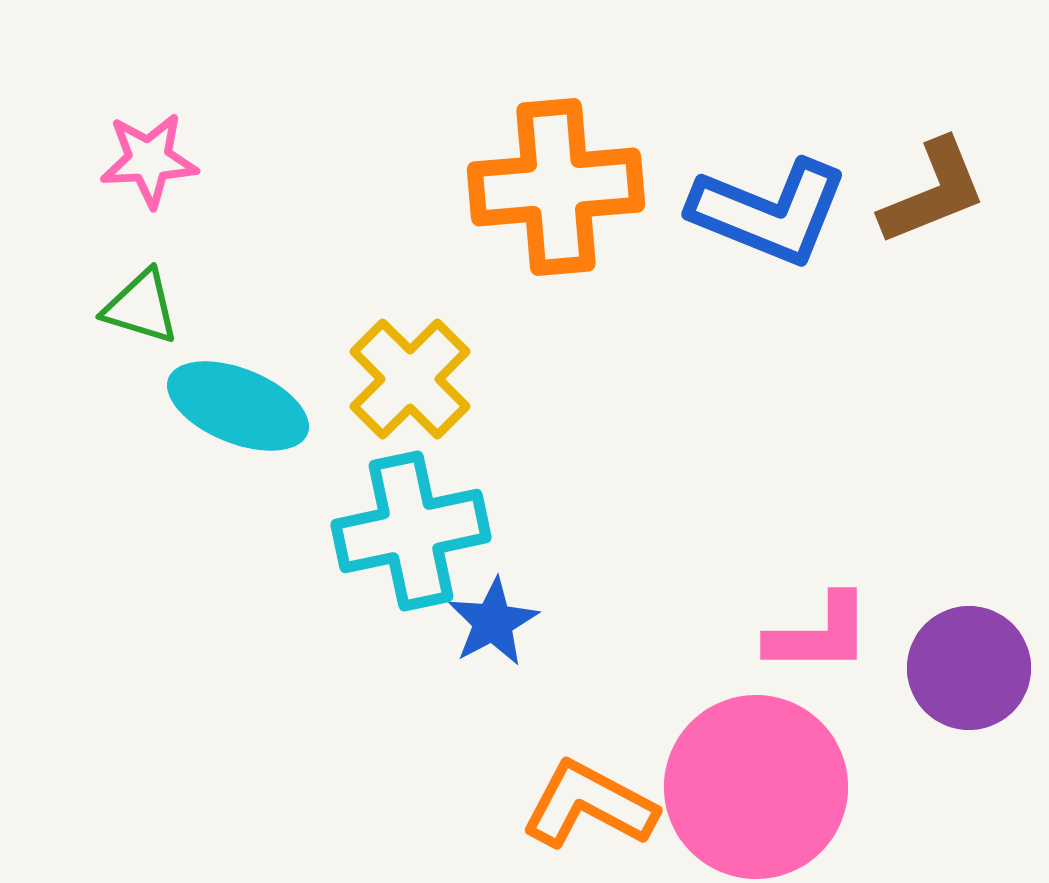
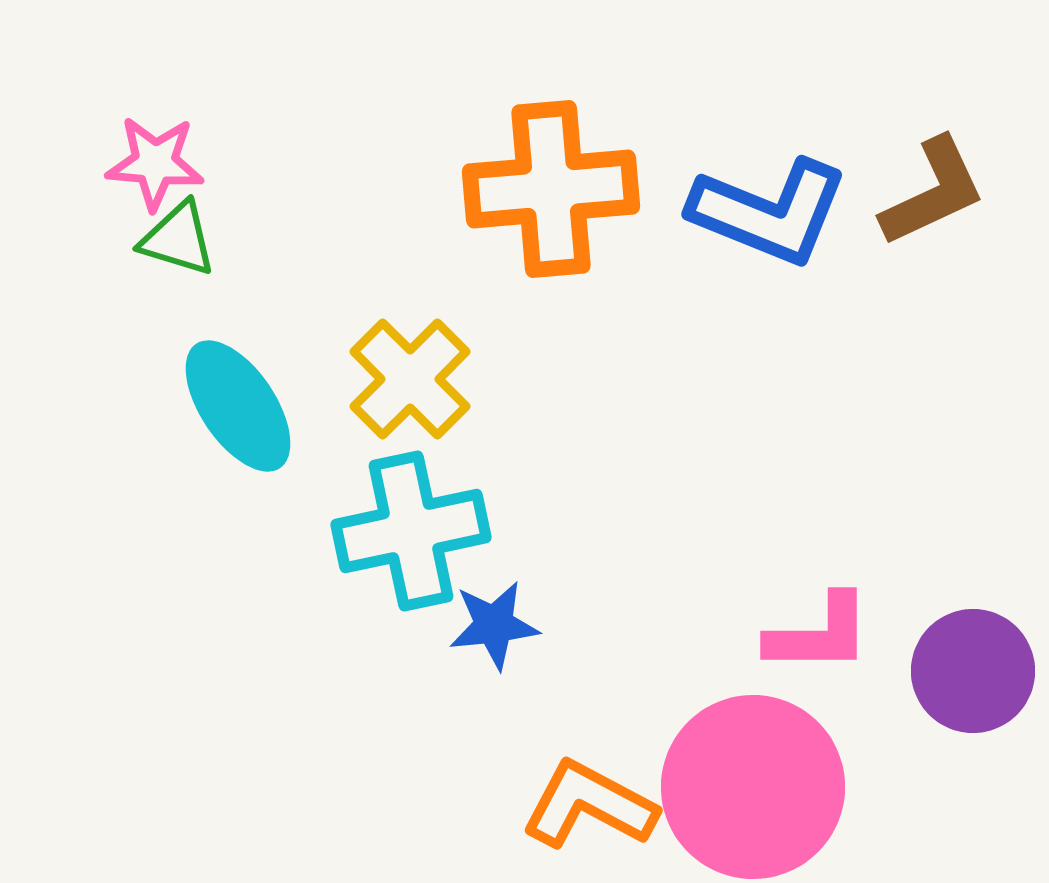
pink star: moved 6 px right, 3 px down; rotated 8 degrees clockwise
orange cross: moved 5 px left, 2 px down
brown L-shape: rotated 3 degrees counterclockwise
green triangle: moved 37 px right, 68 px up
cyan ellipse: rotated 34 degrees clockwise
blue star: moved 1 px right, 3 px down; rotated 22 degrees clockwise
purple circle: moved 4 px right, 3 px down
pink circle: moved 3 px left
